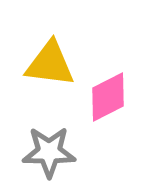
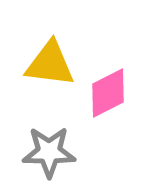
pink diamond: moved 4 px up
